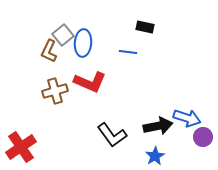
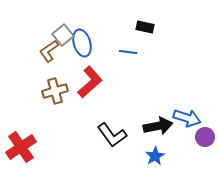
blue ellipse: moved 1 px left; rotated 20 degrees counterclockwise
brown L-shape: rotated 30 degrees clockwise
red L-shape: rotated 64 degrees counterclockwise
purple circle: moved 2 px right
